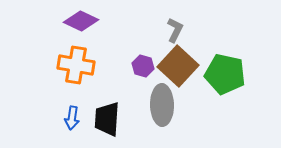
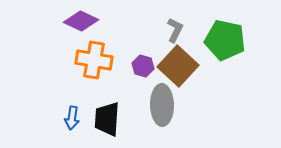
orange cross: moved 18 px right, 5 px up
green pentagon: moved 34 px up
